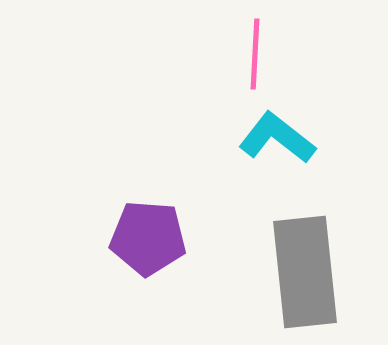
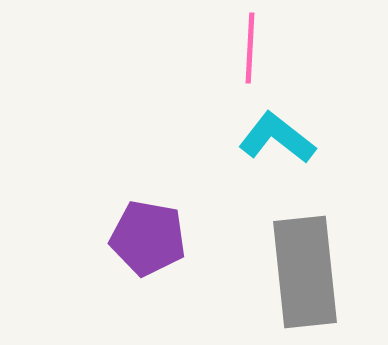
pink line: moved 5 px left, 6 px up
purple pentagon: rotated 6 degrees clockwise
